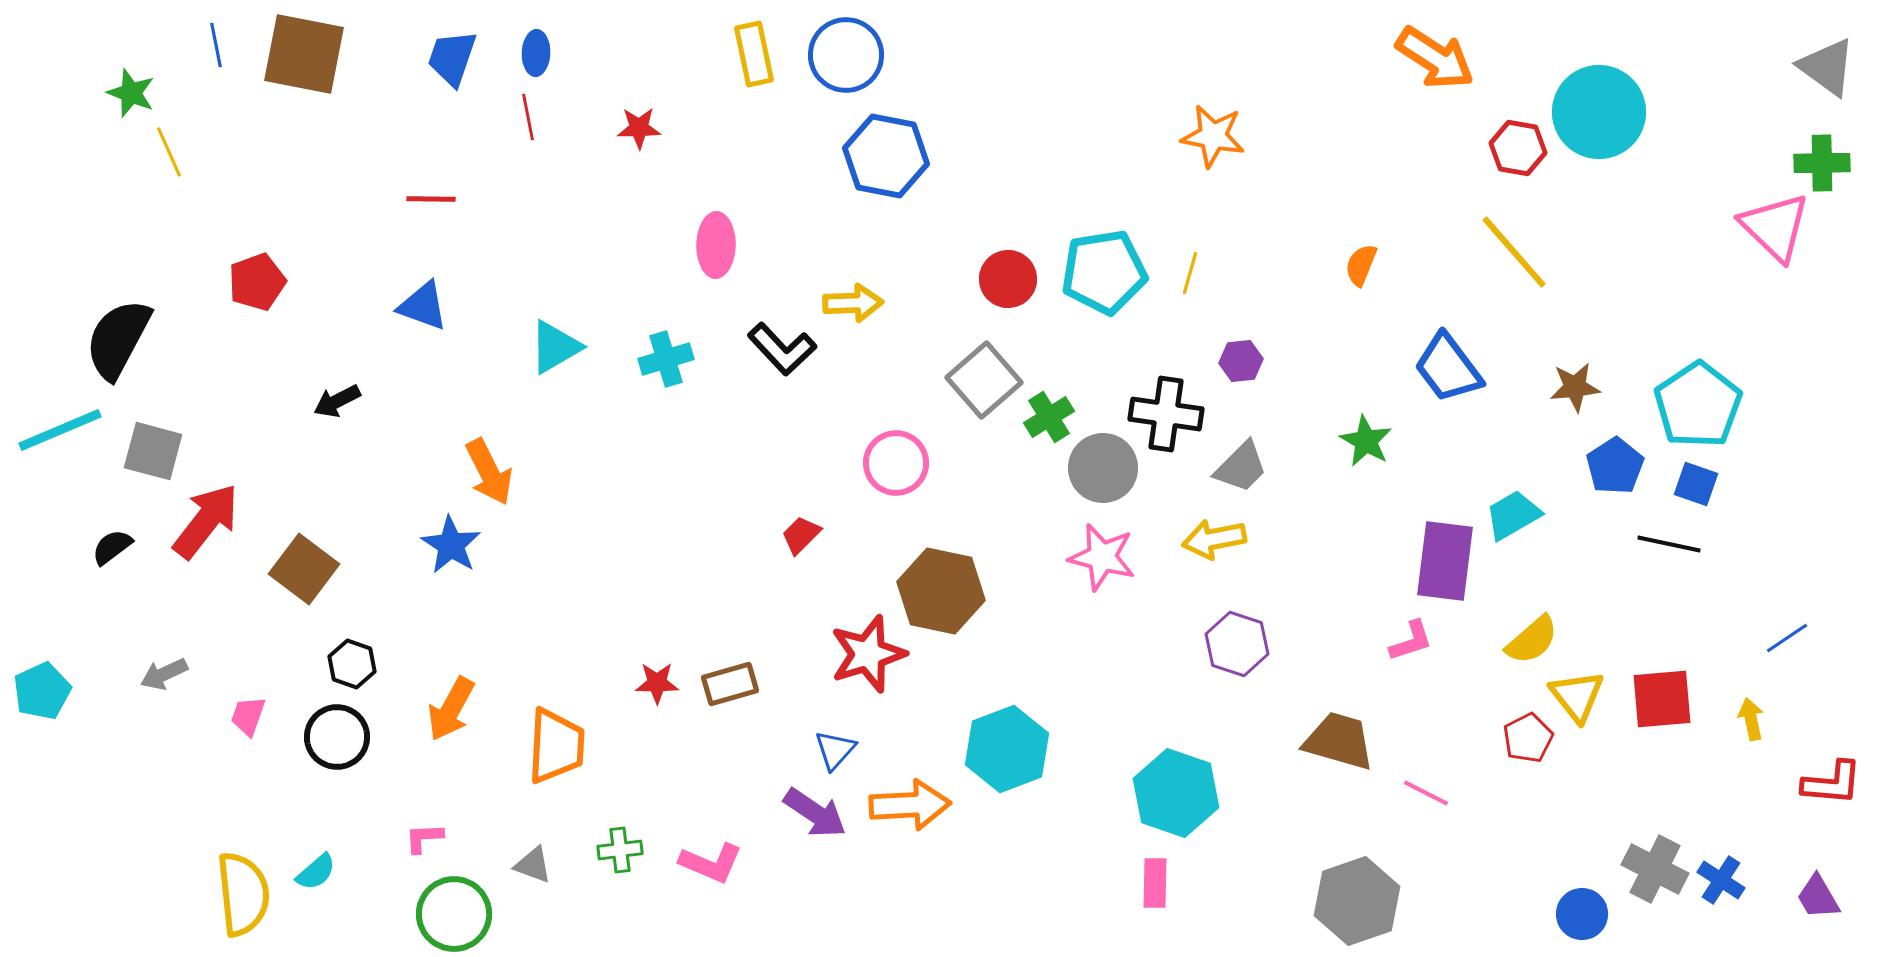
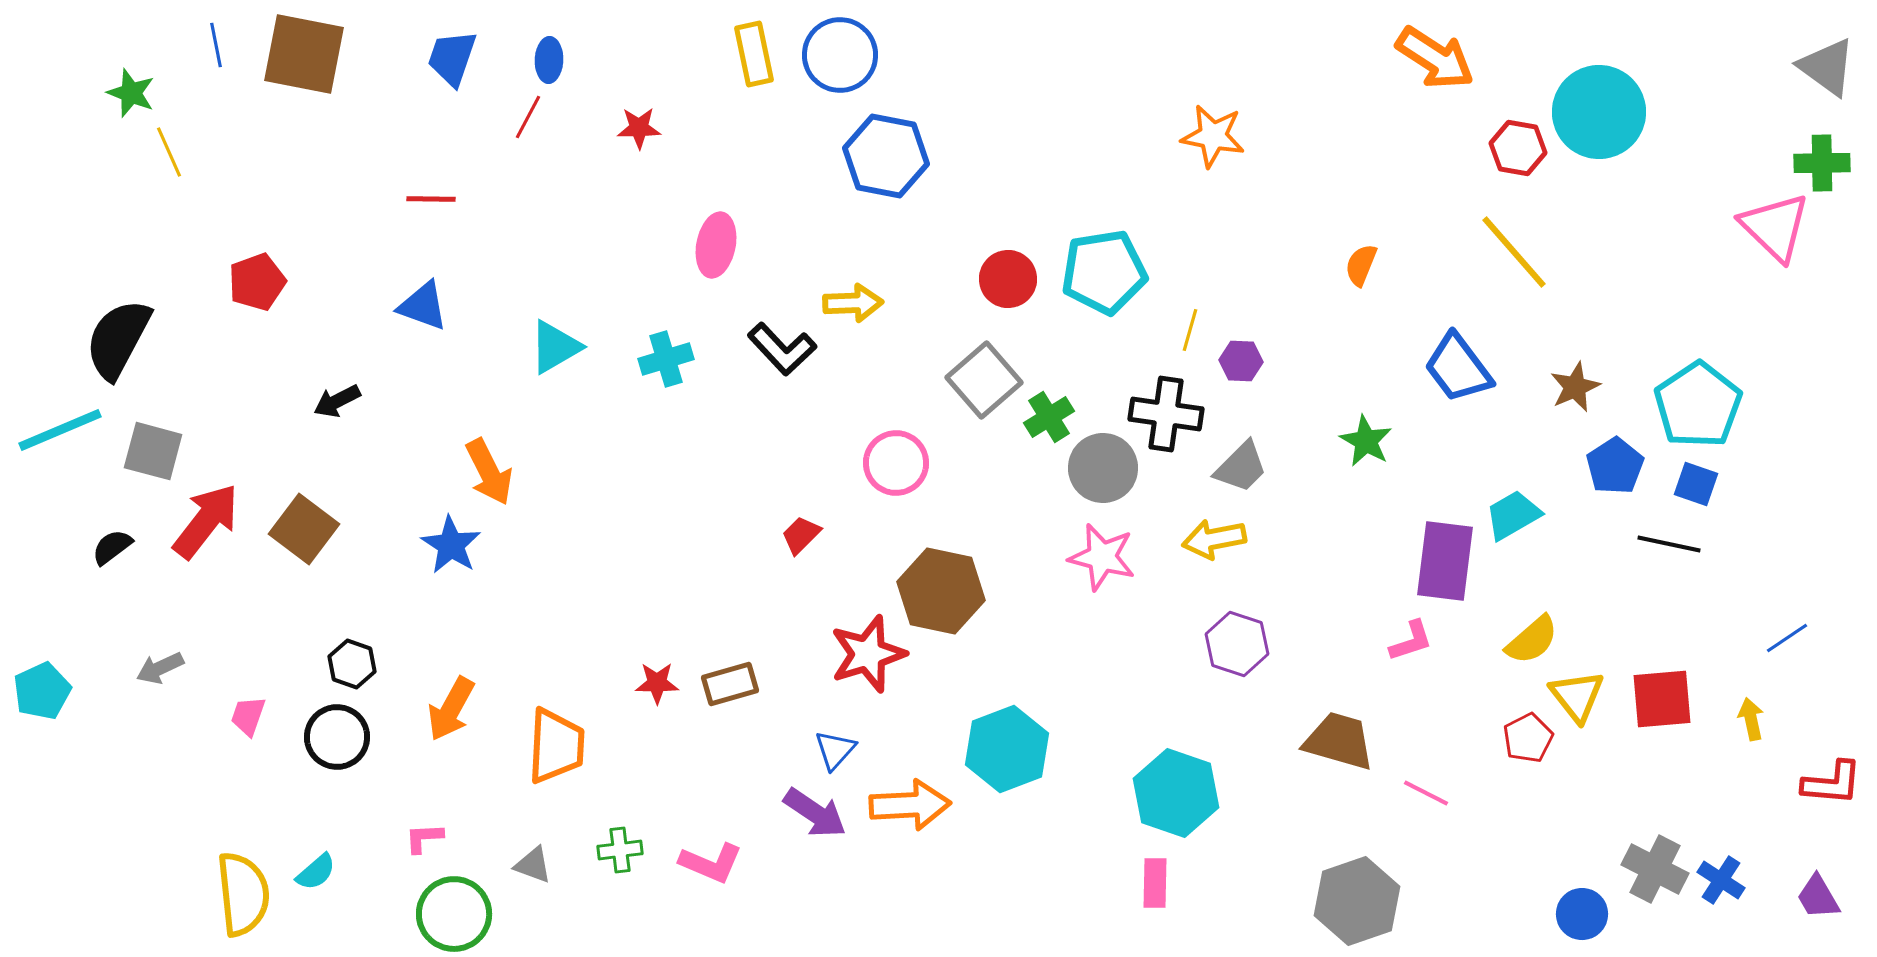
blue ellipse at (536, 53): moved 13 px right, 7 px down
blue circle at (846, 55): moved 6 px left
red line at (528, 117): rotated 39 degrees clockwise
pink ellipse at (716, 245): rotated 10 degrees clockwise
yellow line at (1190, 273): moved 57 px down
purple hexagon at (1241, 361): rotated 9 degrees clockwise
blue trapezoid at (1448, 368): moved 10 px right
brown star at (1575, 387): rotated 18 degrees counterclockwise
brown square at (304, 569): moved 40 px up
gray arrow at (164, 674): moved 4 px left, 6 px up
